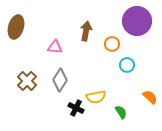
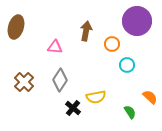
brown cross: moved 3 px left, 1 px down
black cross: moved 3 px left; rotated 14 degrees clockwise
green semicircle: moved 9 px right
